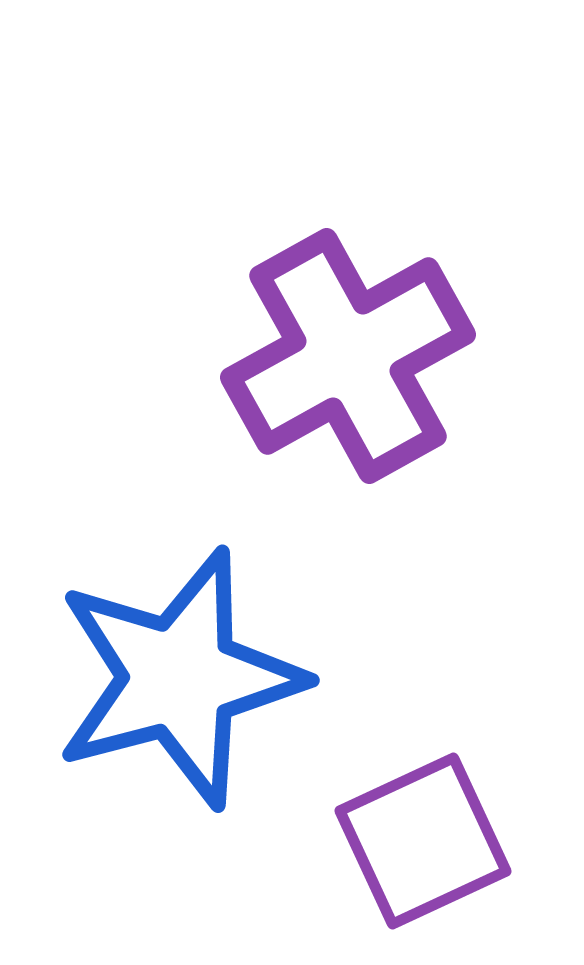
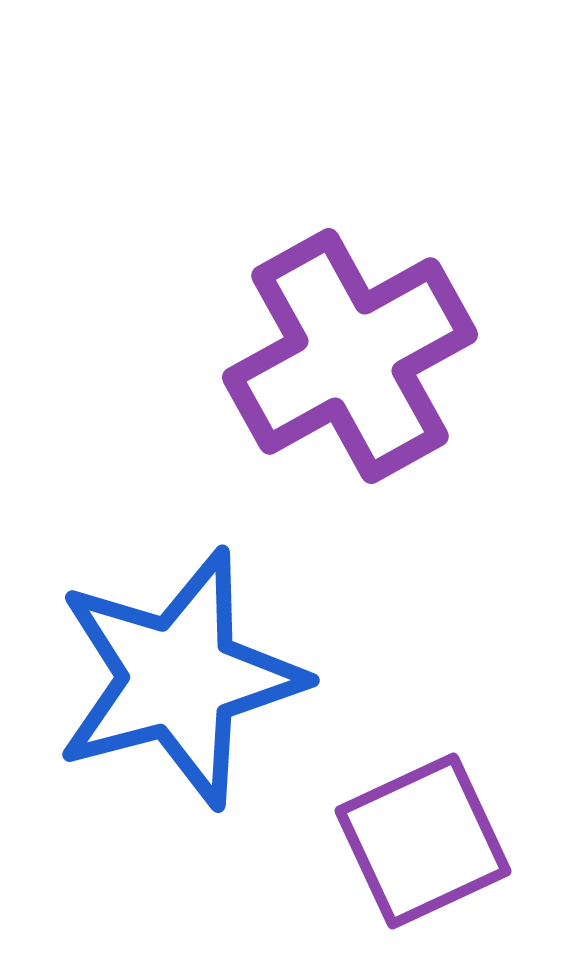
purple cross: moved 2 px right
